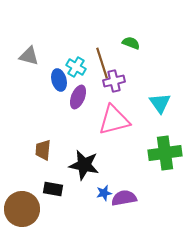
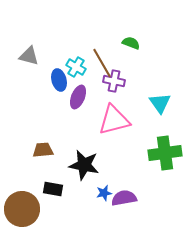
brown line: rotated 12 degrees counterclockwise
purple cross: rotated 25 degrees clockwise
brown trapezoid: rotated 80 degrees clockwise
